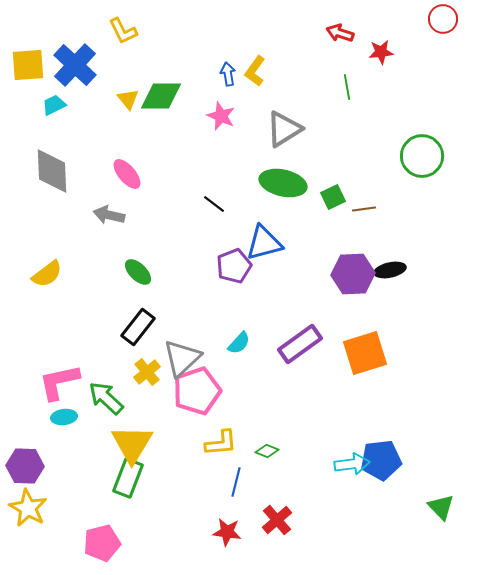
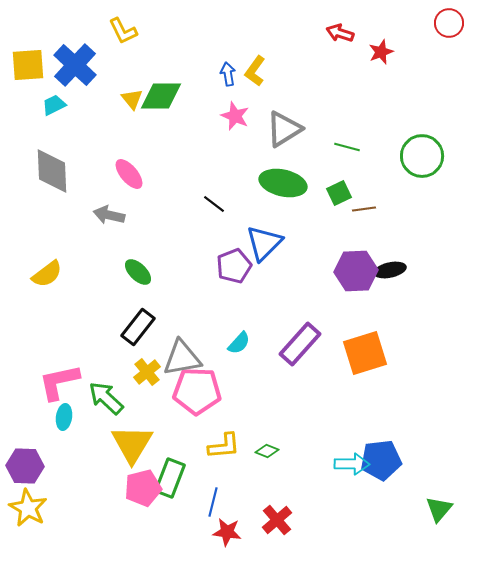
red circle at (443, 19): moved 6 px right, 4 px down
red star at (381, 52): rotated 15 degrees counterclockwise
green line at (347, 87): moved 60 px down; rotated 65 degrees counterclockwise
yellow triangle at (128, 99): moved 4 px right
pink star at (221, 116): moved 14 px right
pink ellipse at (127, 174): moved 2 px right
green square at (333, 197): moved 6 px right, 4 px up
blue triangle at (264, 243): rotated 30 degrees counterclockwise
purple hexagon at (353, 274): moved 3 px right, 3 px up
purple rectangle at (300, 344): rotated 12 degrees counterclockwise
gray triangle at (182, 358): rotated 33 degrees clockwise
pink pentagon at (197, 391): rotated 21 degrees clockwise
cyan ellipse at (64, 417): rotated 75 degrees counterclockwise
yellow L-shape at (221, 443): moved 3 px right, 3 px down
cyan arrow at (352, 464): rotated 8 degrees clockwise
green rectangle at (128, 478): moved 42 px right
blue line at (236, 482): moved 23 px left, 20 px down
green triangle at (441, 507): moved 2 px left, 2 px down; rotated 24 degrees clockwise
pink pentagon at (102, 543): moved 41 px right, 55 px up
